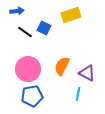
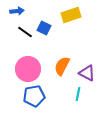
blue pentagon: moved 2 px right
